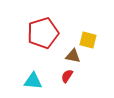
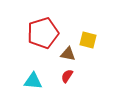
brown triangle: moved 5 px left, 2 px up
